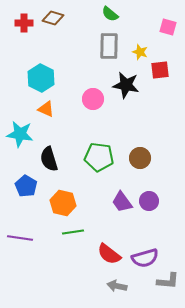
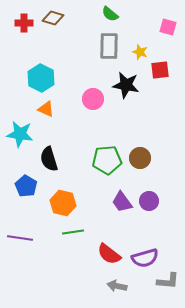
green pentagon: moved 8 px right, 3 px down; rotated 12 degrees counterclockwise
